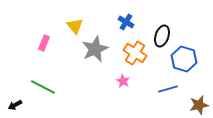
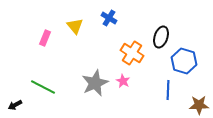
blue cross: moved 17 px left, 4 px up
black ellipse: moved 1 px left, 1 px down
pink rectangle: moved 1 px right, 5 px up
gray star: moved 34 px down
orange cross: moved 3 px left
blue hexagon: moved 2 px down
blue line: moved 1 px down; rotated 72 degrees counterclockwise
brown star: rotated 12 degrees clockwise
